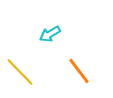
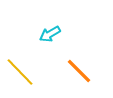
orange line: rotated 8 degrees counterclockwise
